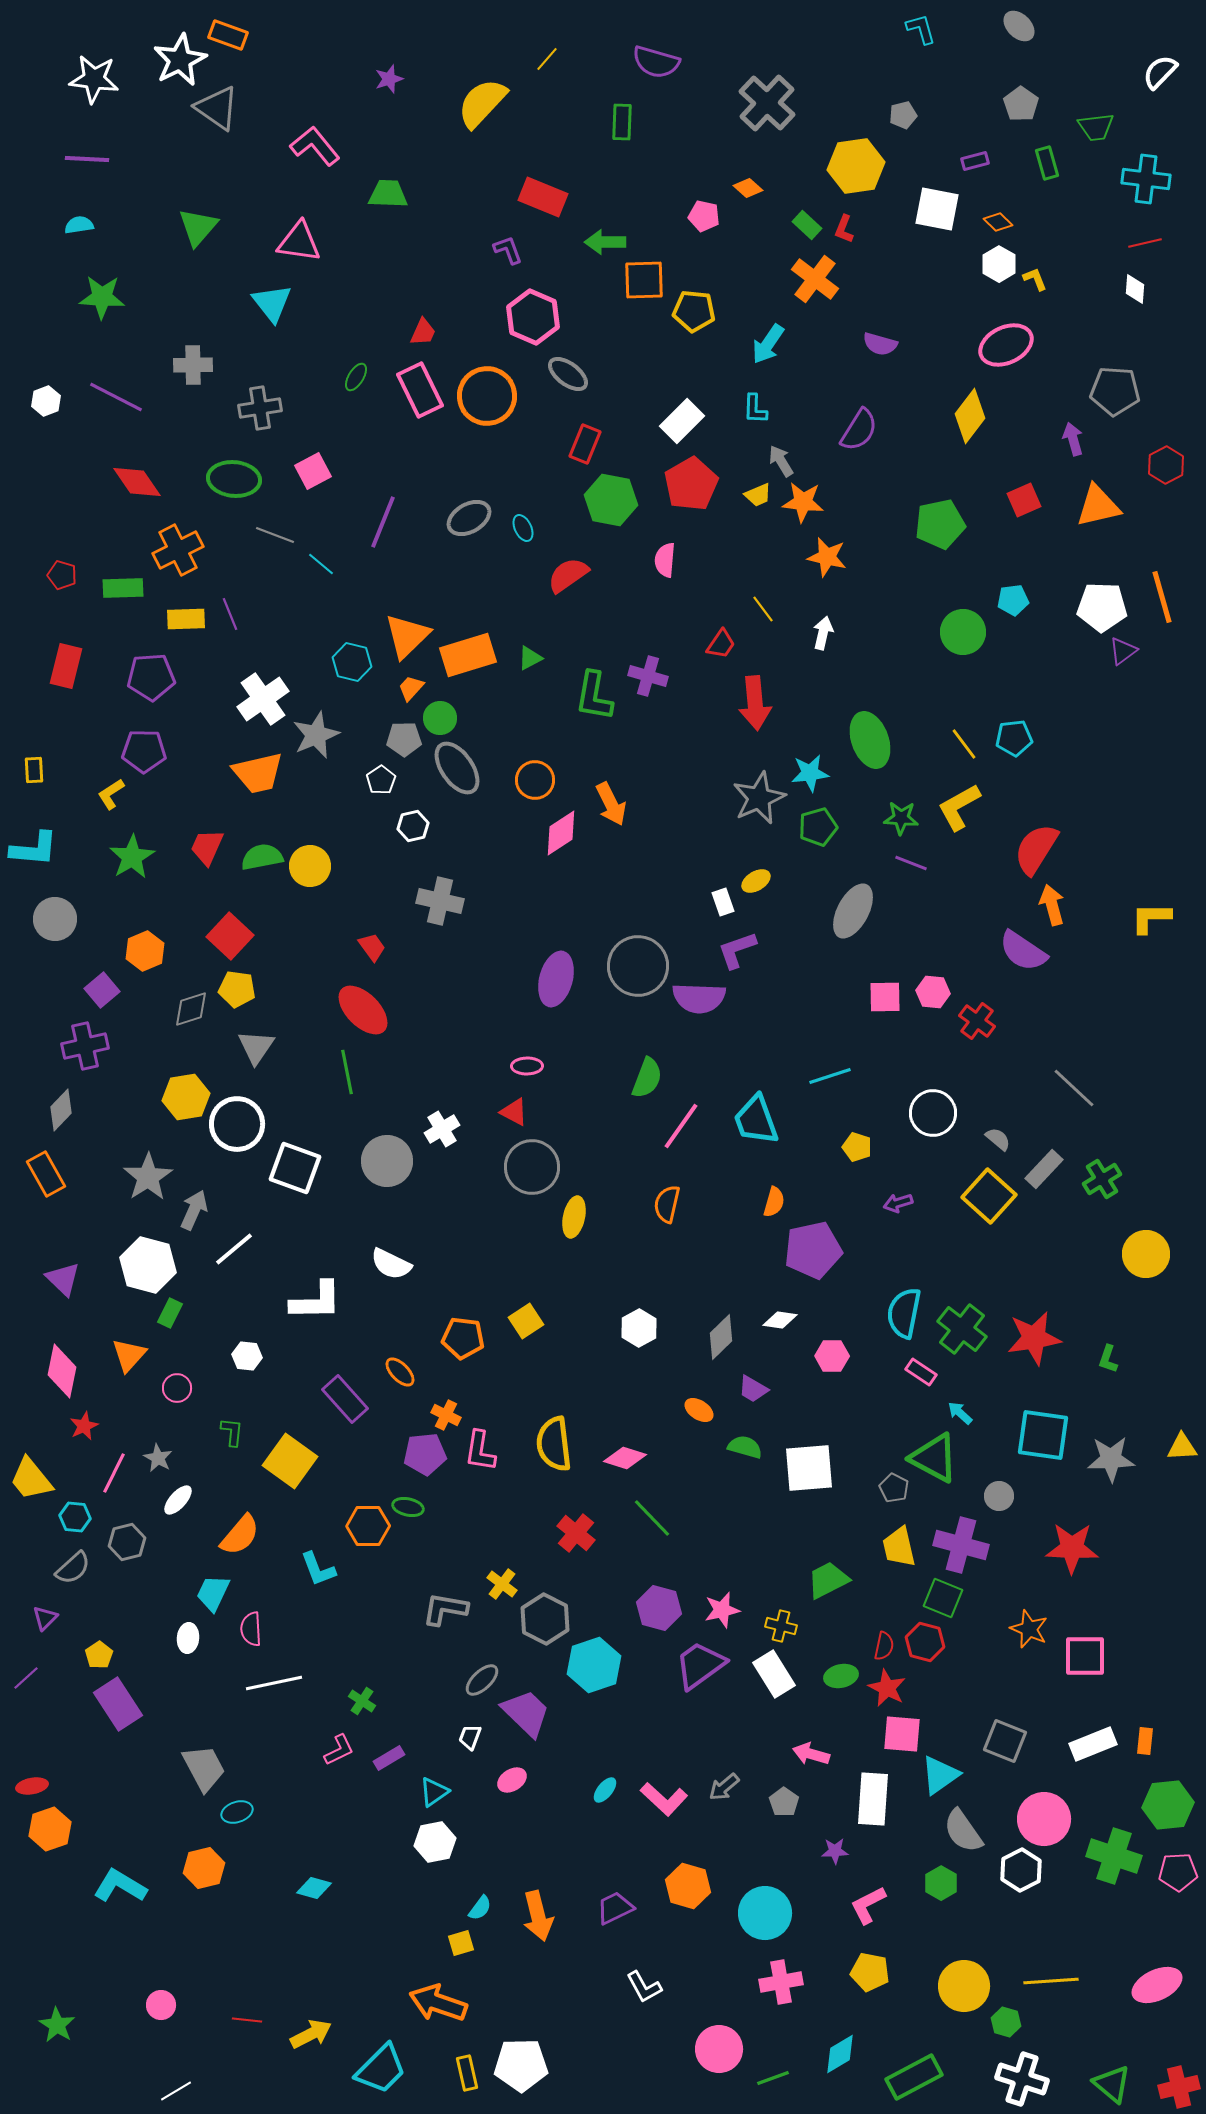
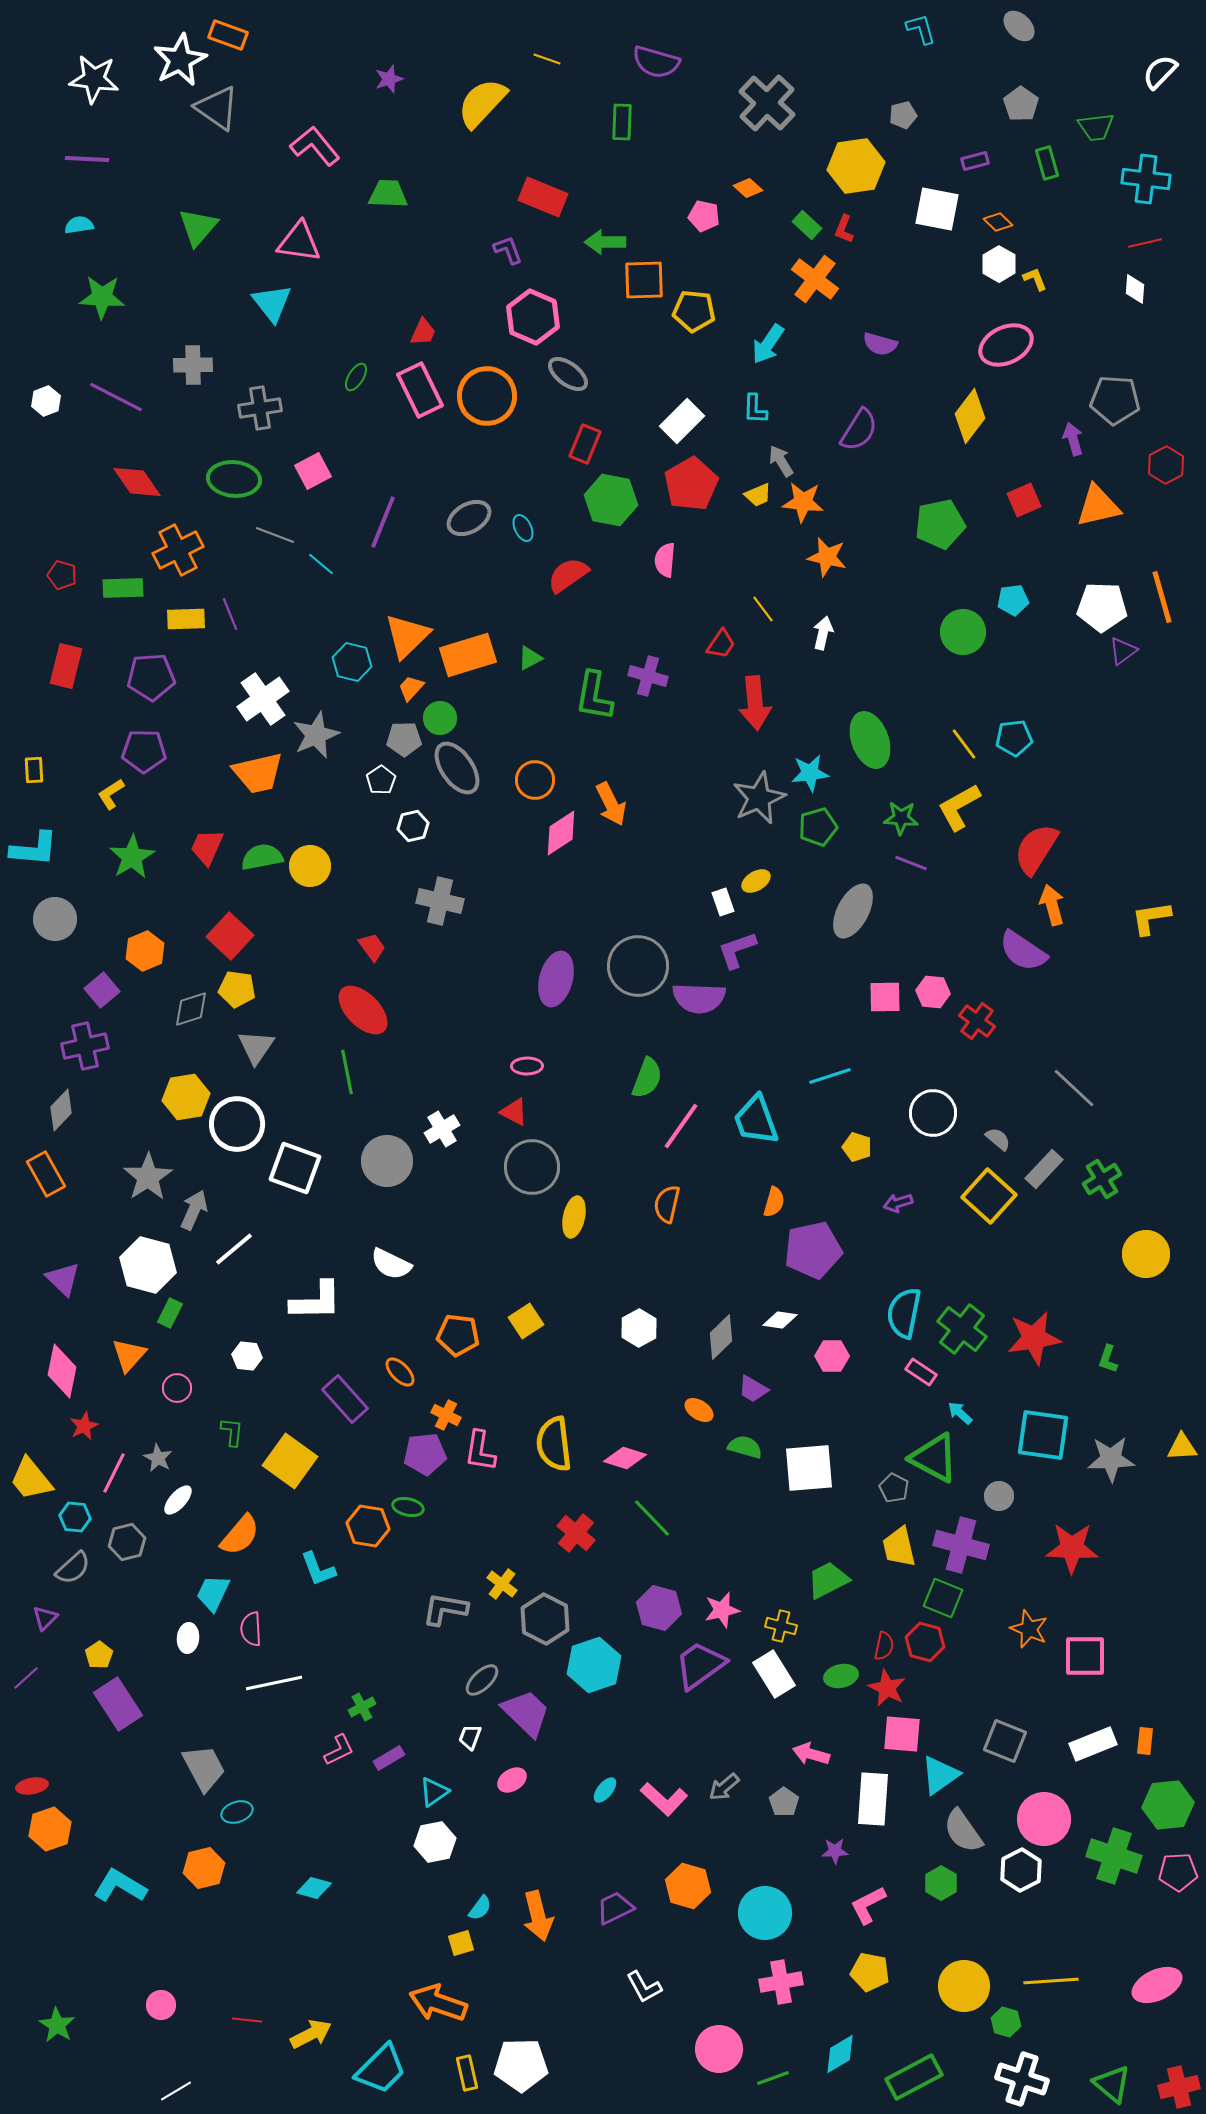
yellow line at (547, 59): rotated 68 degrees clockwise
gray pentagon at (1115, 391): moved 9 px down
yellow L-shape at (1151, 918): rotated 9 degrees counterclockwise
orange pentagon at (463, 1338): moved 5 px left, 3 px up
orange hexagon at (368, 1526): rotated 9 degrees clockwise
green cross at (362, 1701): moved 6 px down; rotated 28 degrees clockwise
